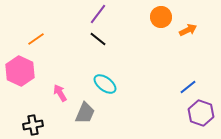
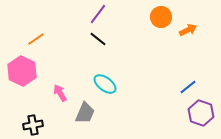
pink hexagon: moved 2 px right
